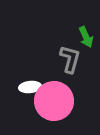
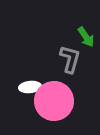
green arrow: rotated 10 degrees counterclockwise
